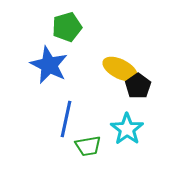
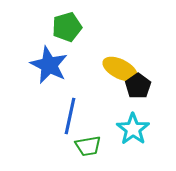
blue line: moved 4 px right, 3 px up
cyan star: moved 6 px right
